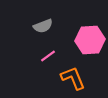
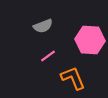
pink hexagon: rotated 8 degrees clockwise
